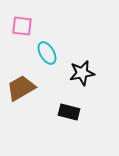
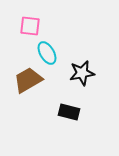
pink square: moved 8 px right
brown trapezoid: moved 7 px right, 8 px up
